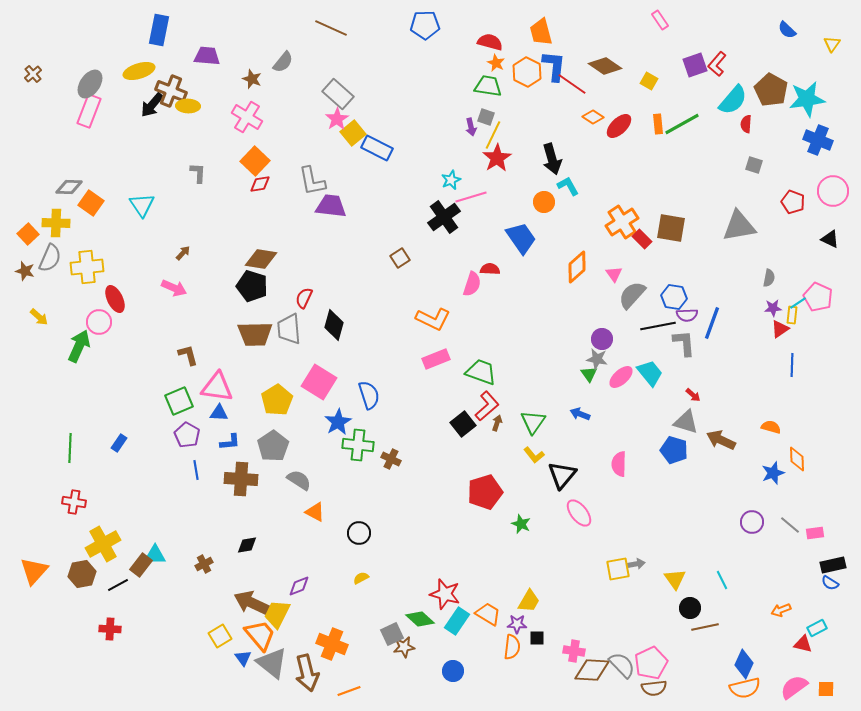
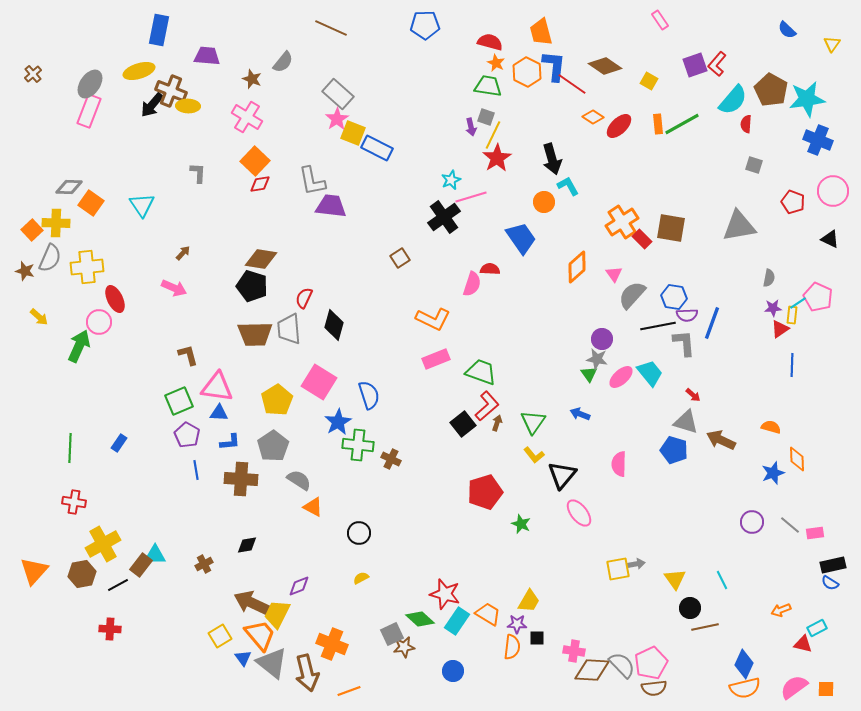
yellow square at (353, 133): rotated 30 degrees counterclockwise
orange square at (28, 234): moved 4 px right, 4 px up
orange triangle at (315, 512): moved 2 px left, 5 px up
